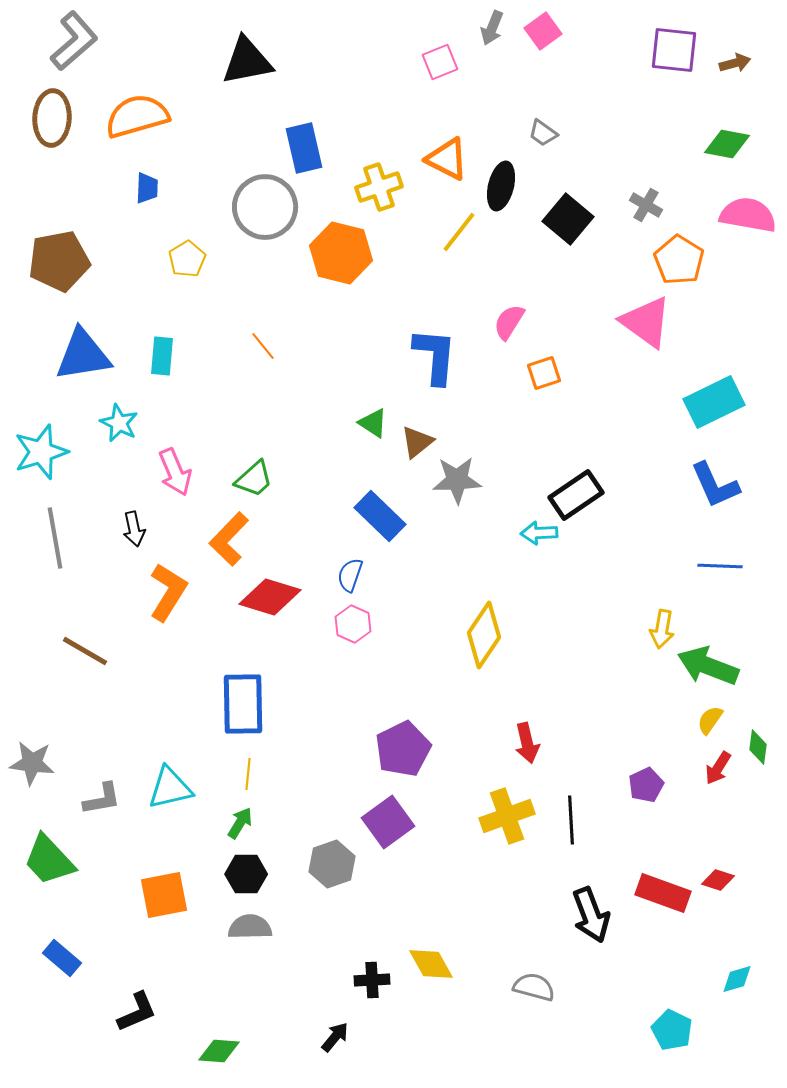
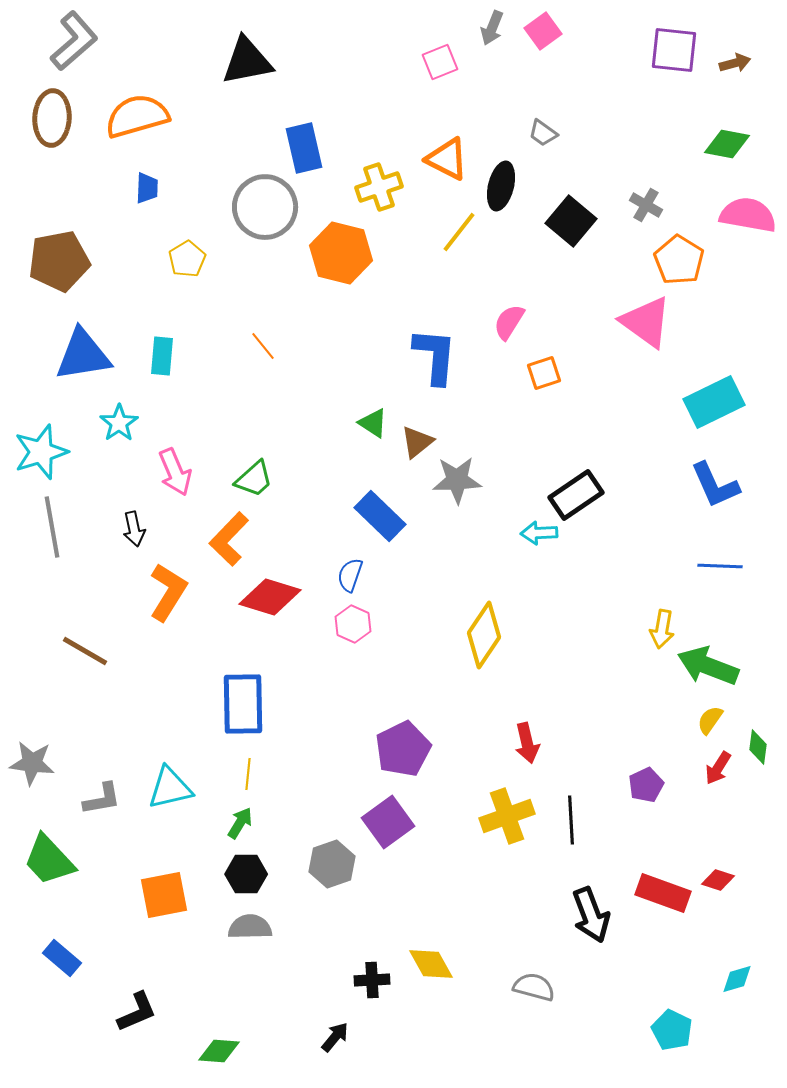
black square at (568, 219): moved 3 px right, 2 px down
cyan star at (119, 423): rotated 12 degrees clockwise
gray line at (55, 538): moved 3 px left, 11 px up
